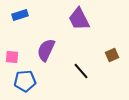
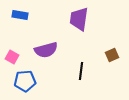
blue rectangle: rotated 28 degrees clockwise
purple trapezoid: rotated 35 degrees clockwise
purple semicircle: rotated 130 degrees counterclockwise
pink square: rotated 24 degrees clockwise
black line: rotated 48 degrees clockwise
